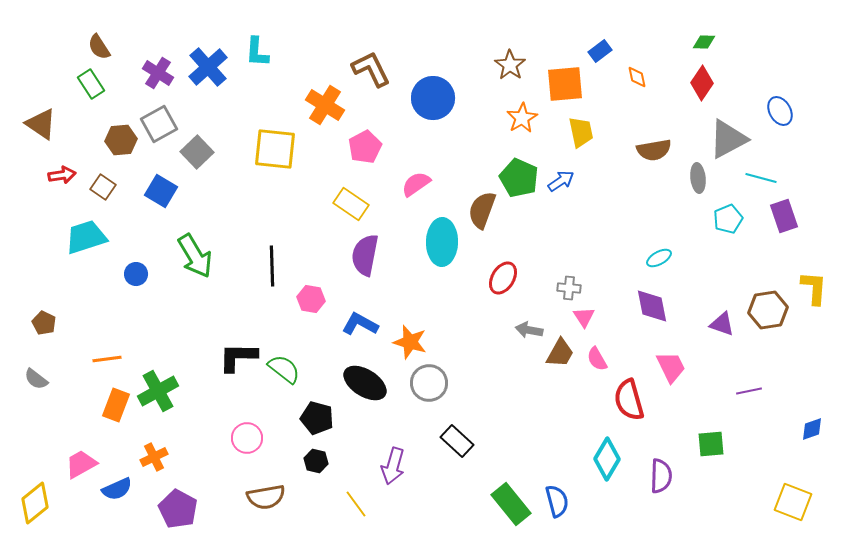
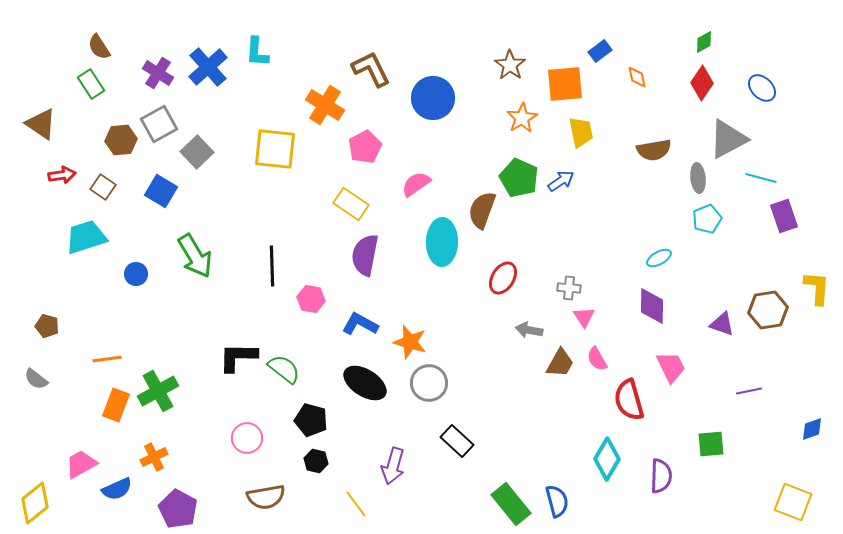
green diamond at (704, 42): rotated 30 degrees counterclockwise
blue ellipse at (780, 111): moved 18 px left, 23 px up; rotated 16 degrees counterclockwise
cyan pentagon at (728, 219): moved 21 px left
yellow L-shape at (814, 288): moved 3 px right
purple diamond at (652, 306): rotated 12 degrees clockwise
brown pentagon at (44, 323): moved 3 px right, 3 px down; rotated 10 degrees counterclockwise
brown trapezoid at (560, 353): moved 10 px down
black pentagon at (317, 418): moved 6 px left, 2 px down
